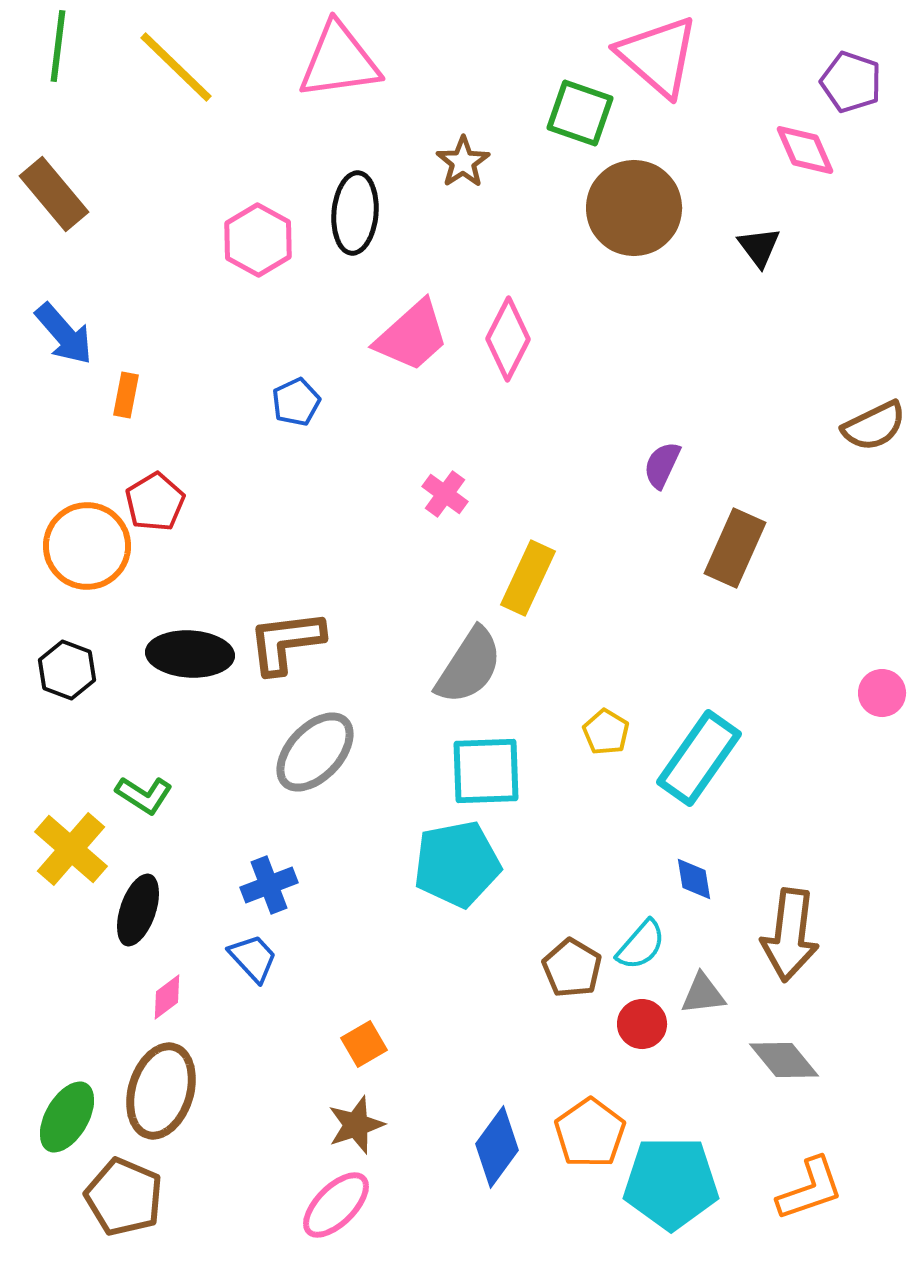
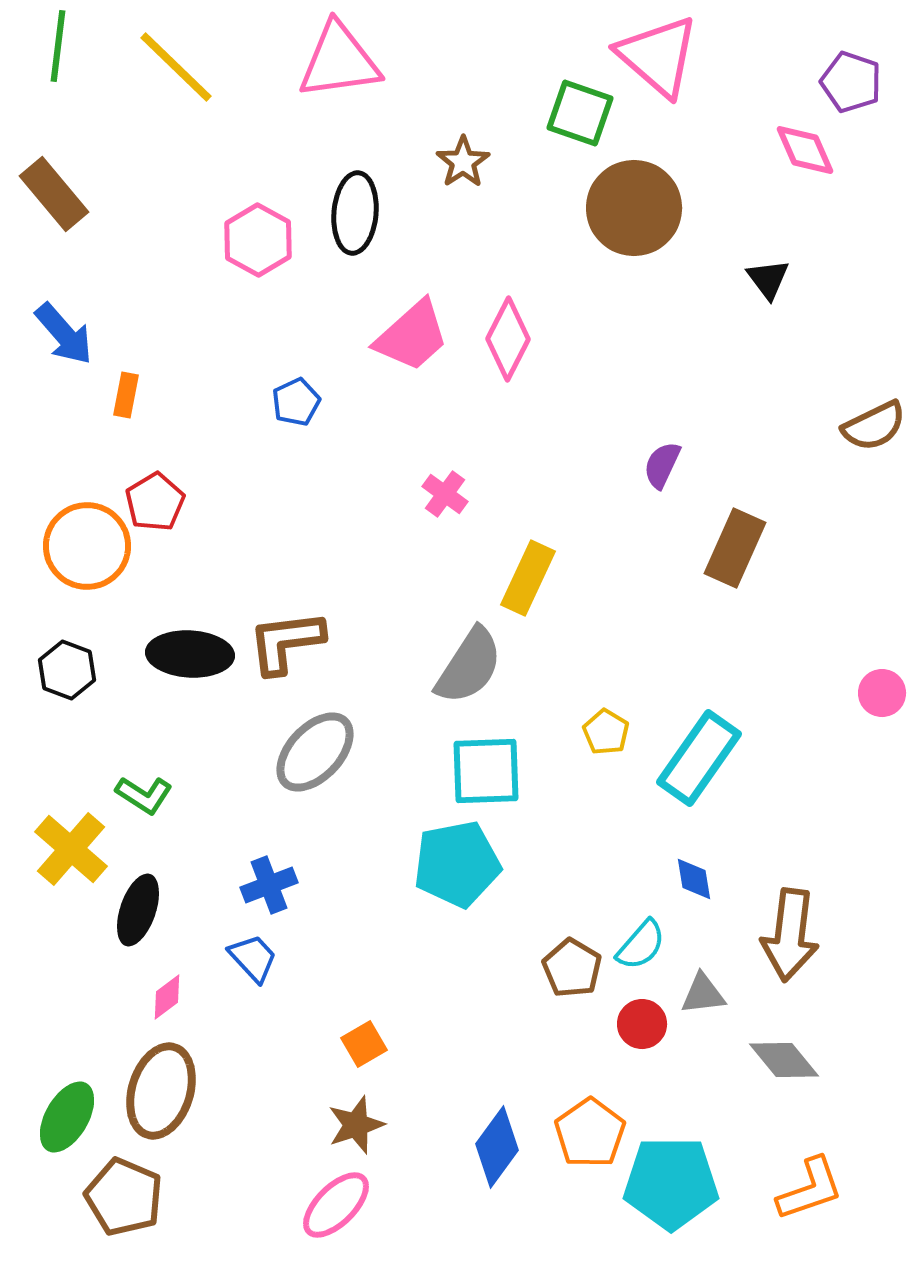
black triangle at (759, 247): moved 9 px right, 32 px down
